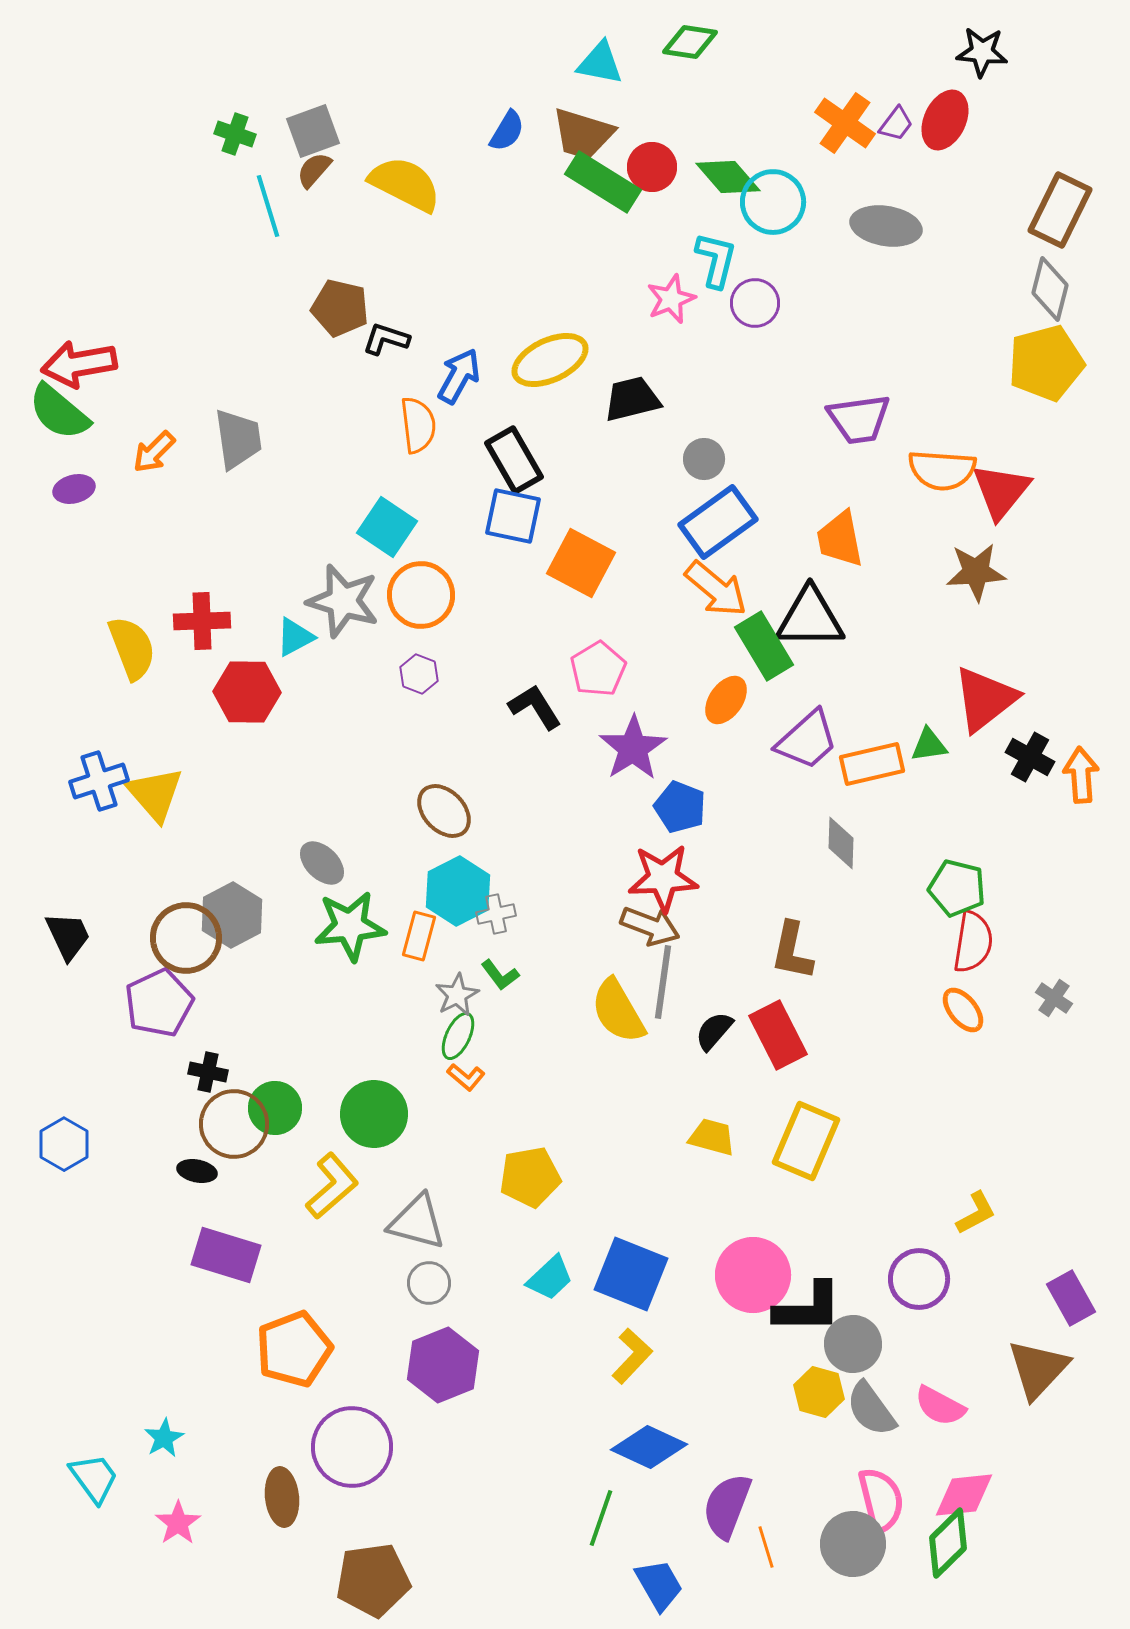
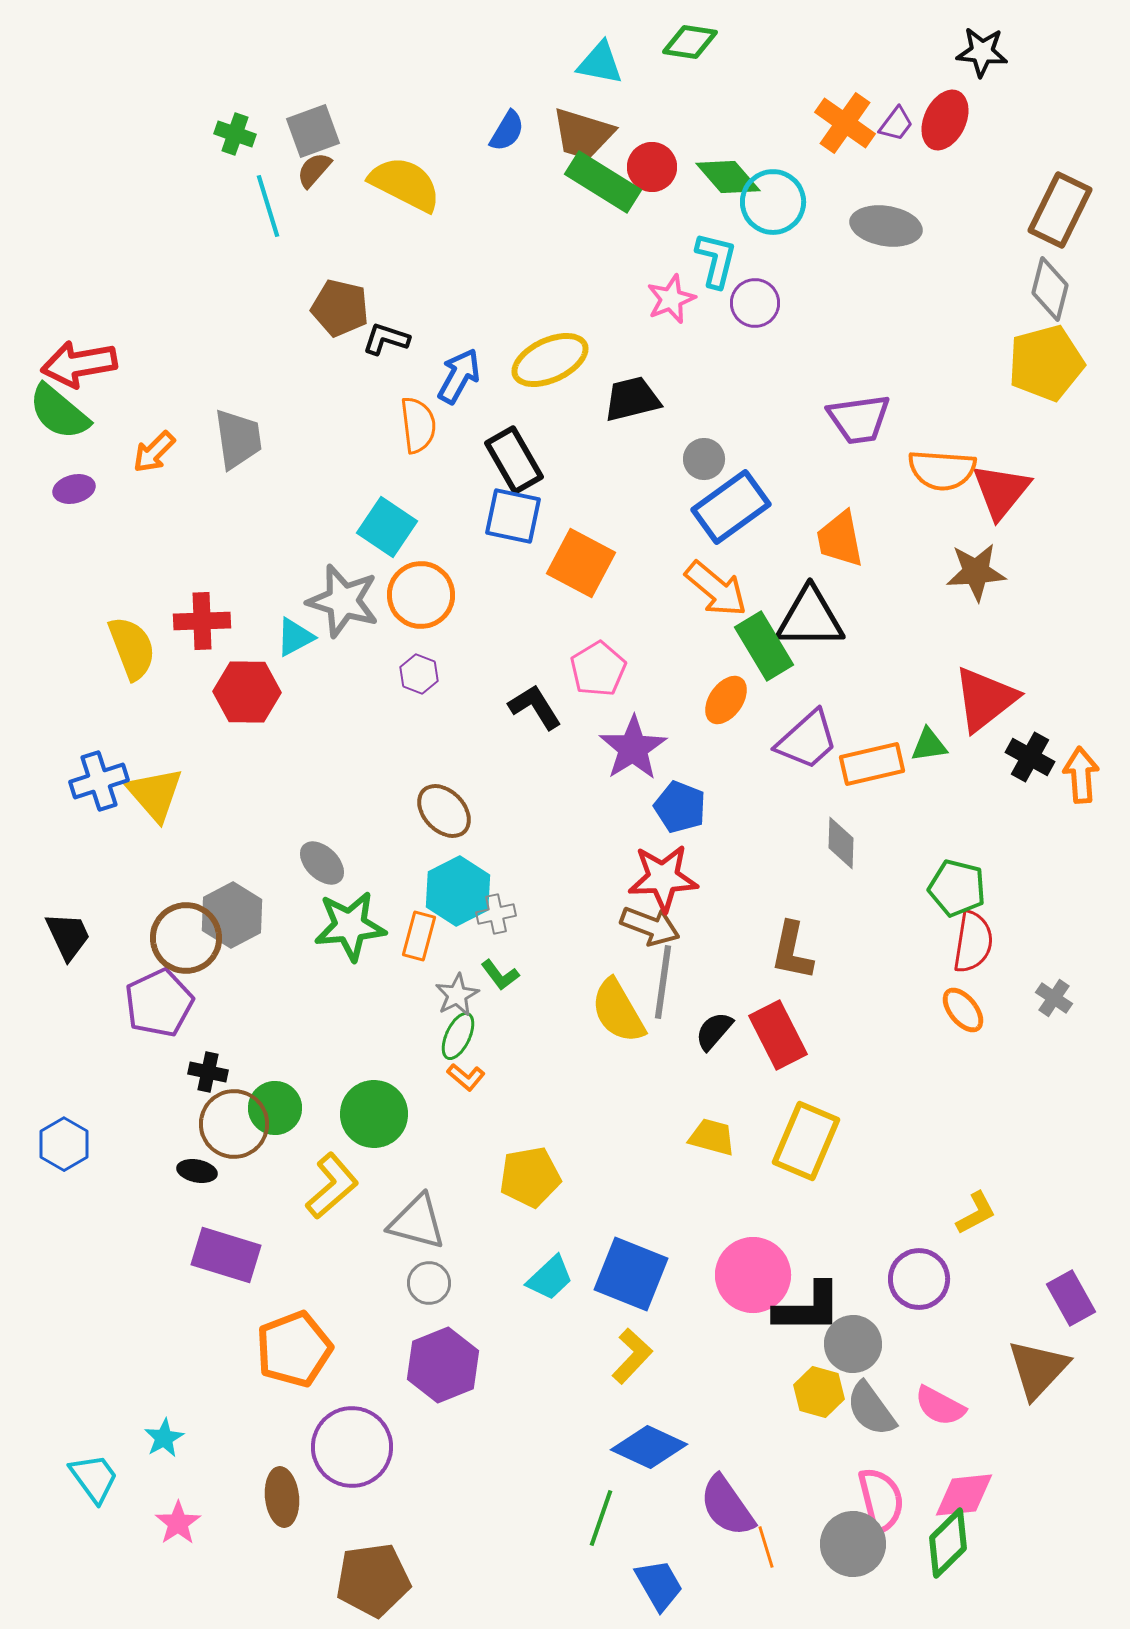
blue rectangle at (718, 522): moved 13 px right, 15 px up
purple semicircle at (727, 1506): rotated 56 degrees counterclockwise
